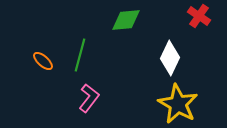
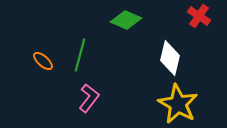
green diamond: rotated 28 degrees clockwise
white diamond: rotated 12 degrees counterclockwise
